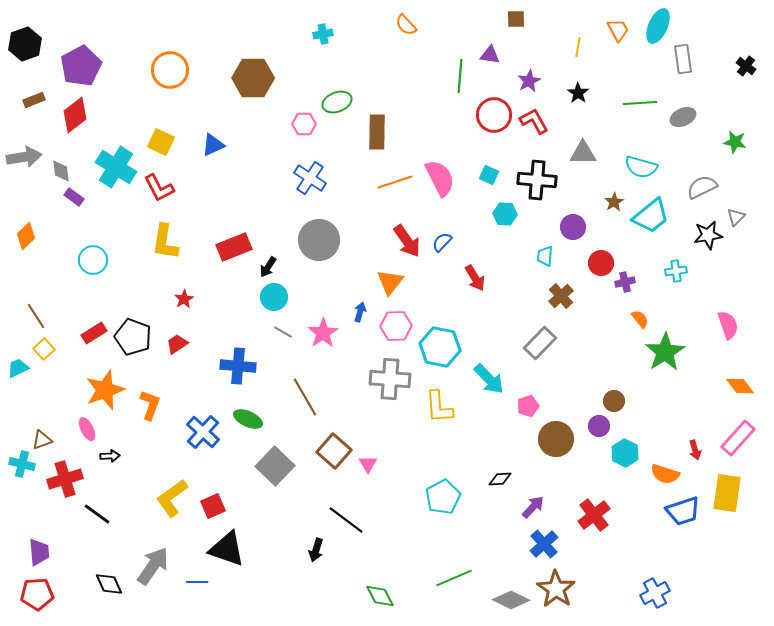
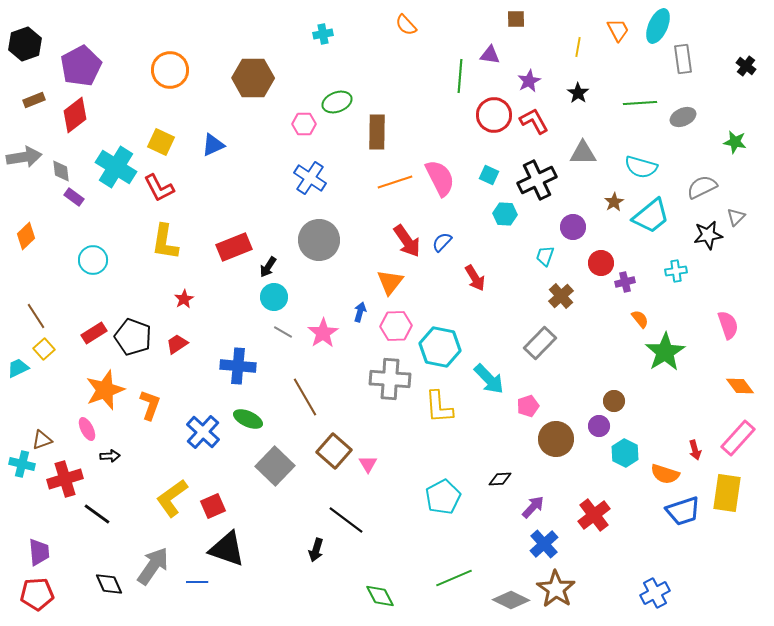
black cross at (537, 180): rotated 30 degrees counterclockwise
cyan trapezoid at (545, 256): rotated 15 degrees clockwise
